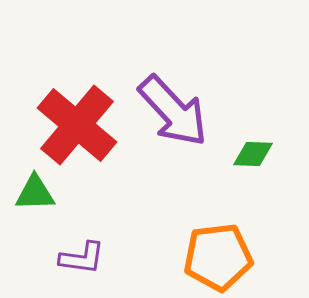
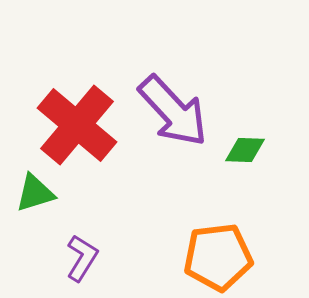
green diamond: moved 8 px left, 4 px up
green triangle: rotated 15 degrees counterclockwise
purple L-shape: rotated 66 degrees counterclockwise
